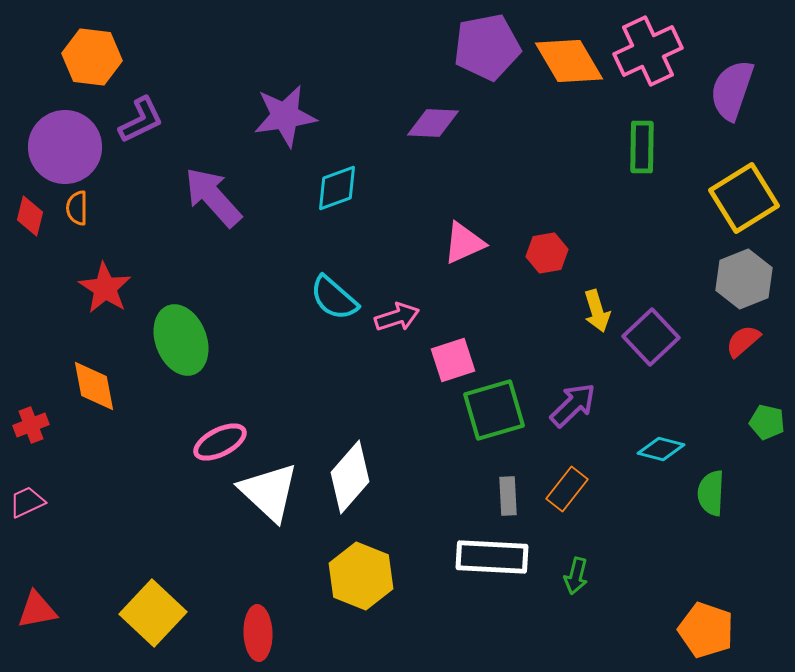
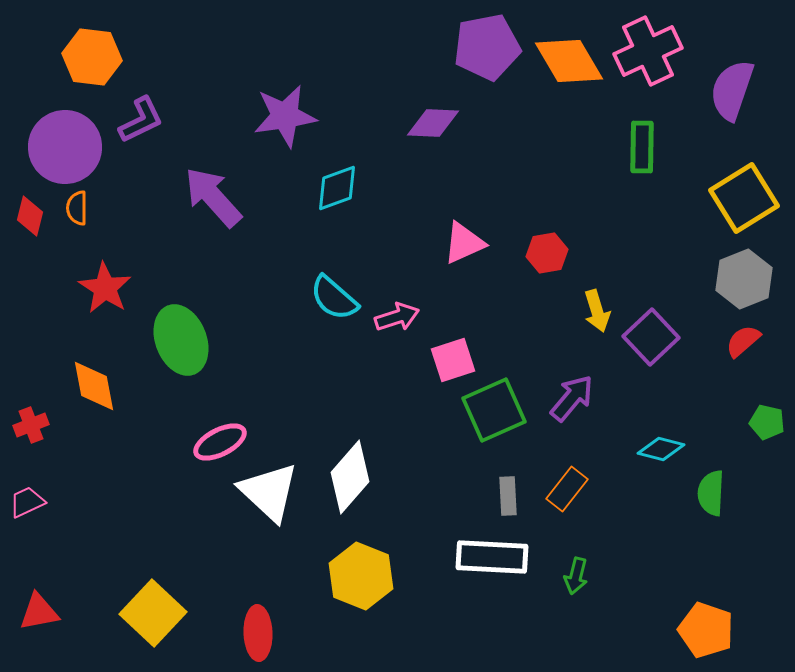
purple arrow at (573, 405): moved 1 px left, 7 px up; rotated 6 degrees counterclockwise
green square at (494, 410): rotated 8 degrees counterclockwise
red triangle at (37, 610): moved 2 px right, 2 px down
